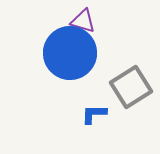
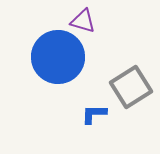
blue circle: moved 12 px left, 4 px down
